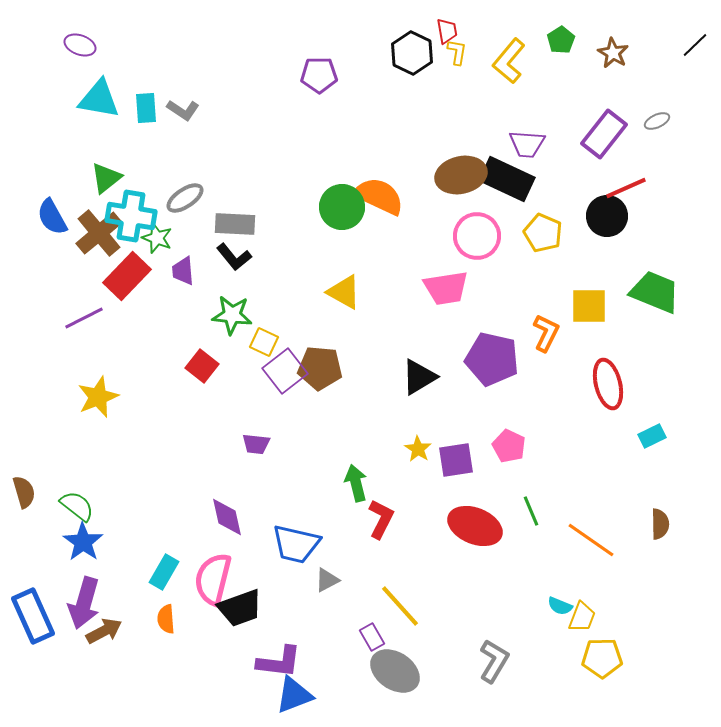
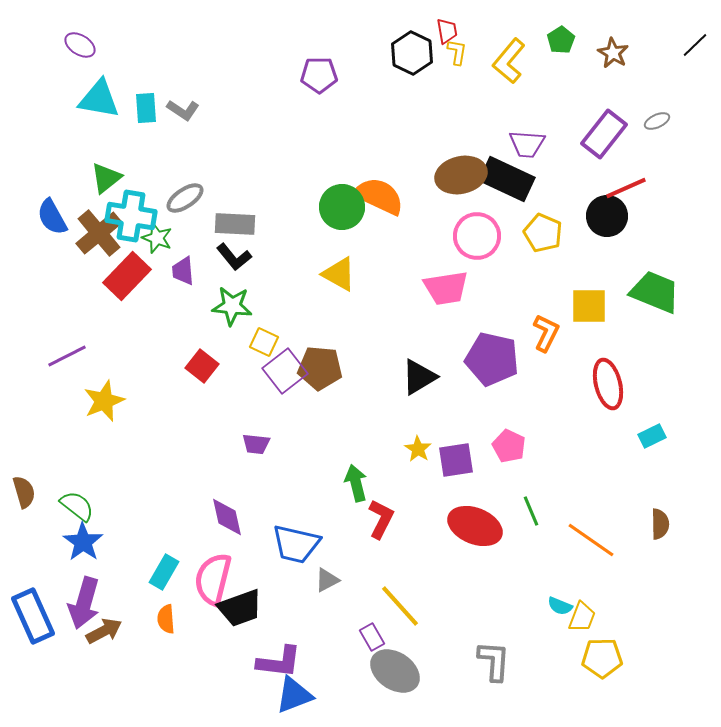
purple ellipse at (80, 45): rotated 12 degrees clockwise
yellow triangle at (344, 292): moved 5 px left, 18 px up
green star at (232, 315): moved 9 px up
purple line at (84, 318): moved 17 px left, 38 px down
yellow star at (98, 397): moved 6 px right, 4 px down
gray L-shape at (494, 661): rotated 27 degrees counterclockwise
